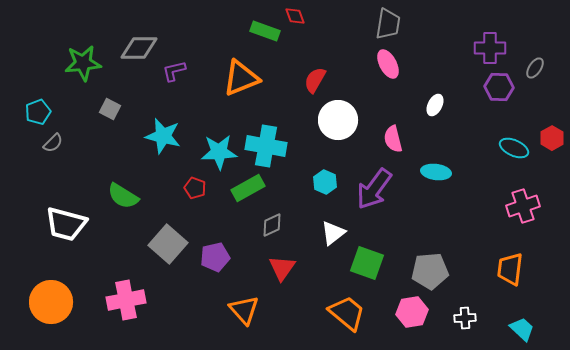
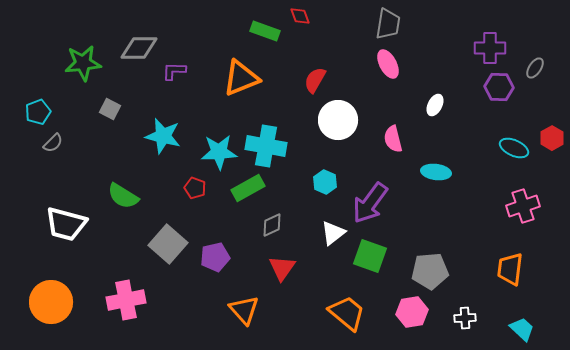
red diamond at (295, 16): moved 5 px right
purple L-shape at (174, 71): rotated 15 degrees clockwise
purple arrow at (374, 189): moved 4 px left, 14 px down
green square at (367, 263): moved 3 px right, 7 px up
